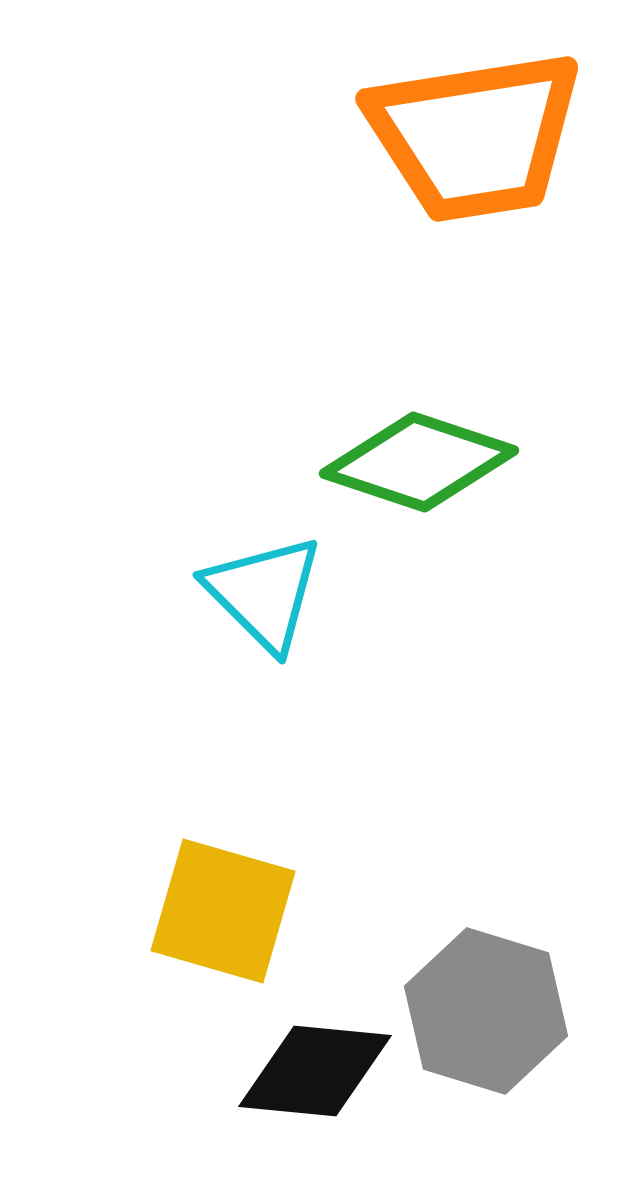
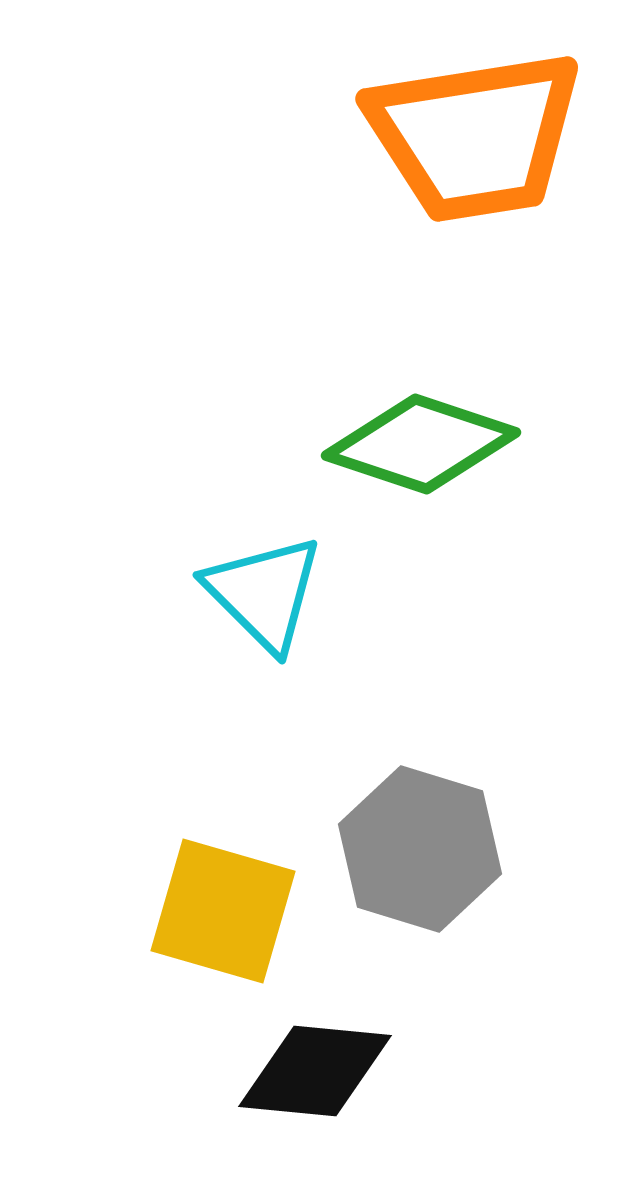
green diamond: moved 2 px right, 18 px up
gray hexagon: moved 66 px left, 162 px up
